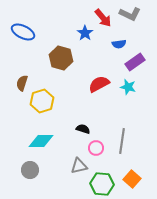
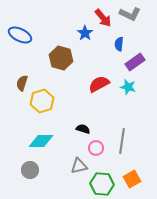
blue ellipse: moved 3 px left, 3 px down
blue semicircle: rotated 104 degrees clockwise
orange square: rotated 18 degrees clockwise
